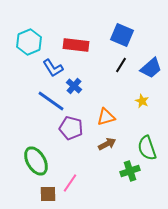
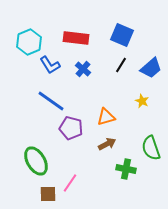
red rectangle: moved 7 px up
blue L-shape: moved 3 px left, 3 px up
blue cross: moved 9 px right, 17 px up
green semicircle: moved 4 px right
green cross: moved 4 px left, 2 px up; rotated 30 degrees clockwise
